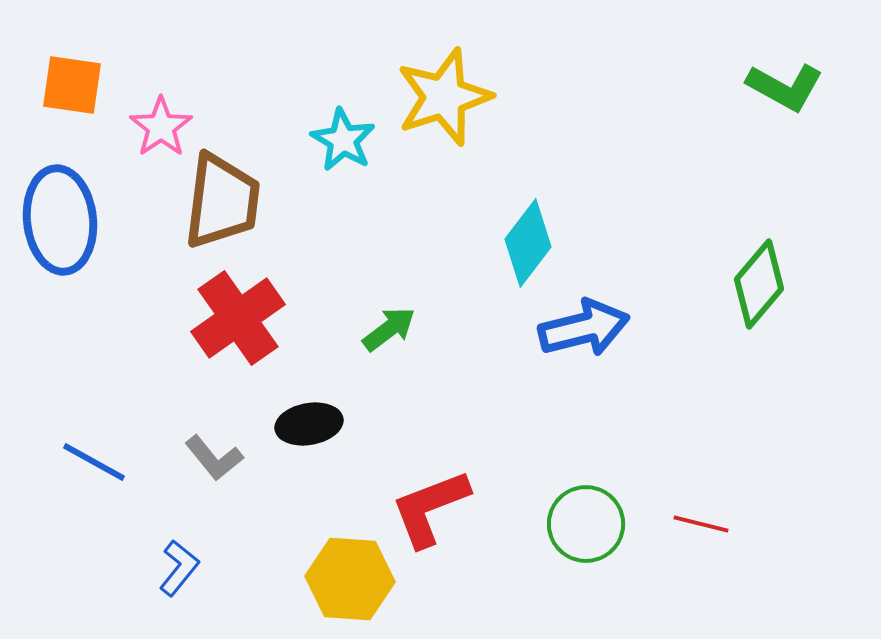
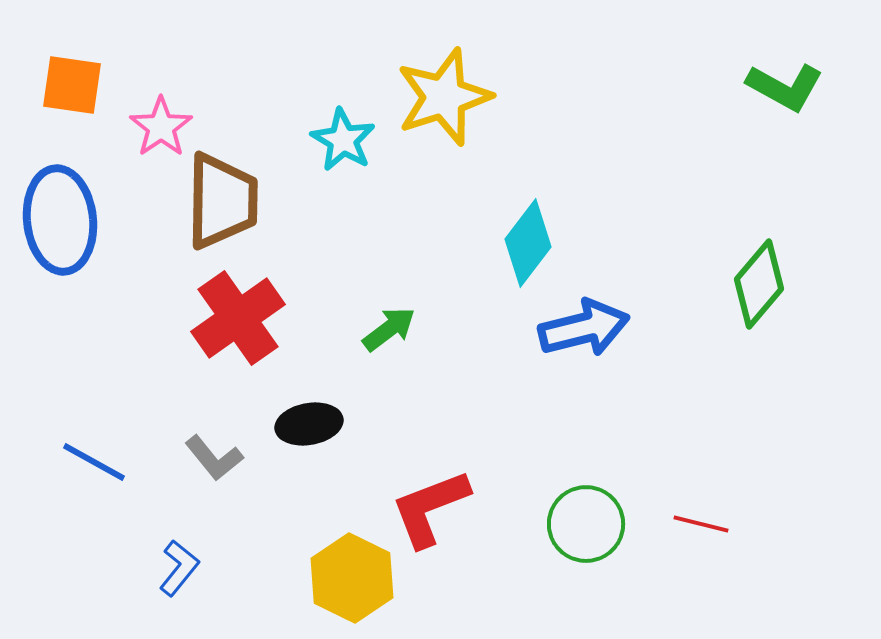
brown trapezoid: rotated 6 degrees counterclockwise
yellow hexagon: moved 2 px right, 1 px up; rotated 22 degrees clockwise
